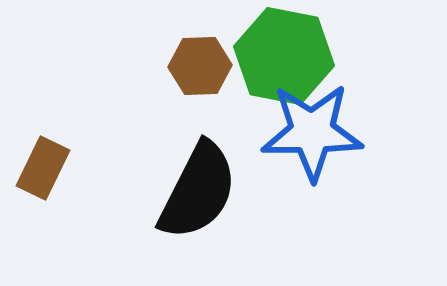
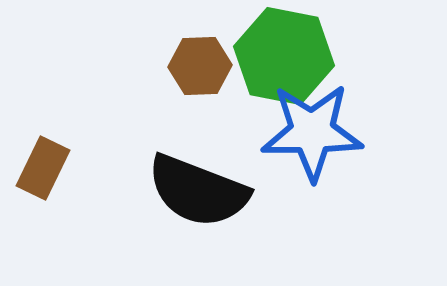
black semicircle: rotated 84 degrees clockwise
